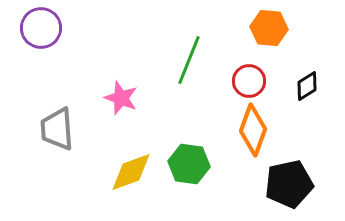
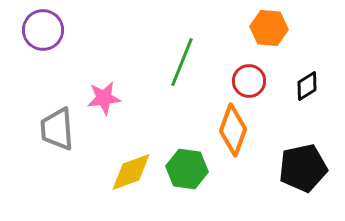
purple circle: moved 2 px right, 2 px down
green line: moved 7 px left, 2 px down
pink star: moved 17 px left; rotated 28 degrees counterclockwise
orange diamond: moved 20 px left
green hexagon: moved 2 px left, 5 px down
black pentagon: moved 14 px right, 16 px up
